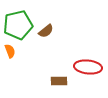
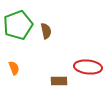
green pentagon: rotated 8 degrees counterclockwise
brown semicircle: rotated 63 degrees counterclockwise
orange semicircle: moved 4 px right, 17 px down
